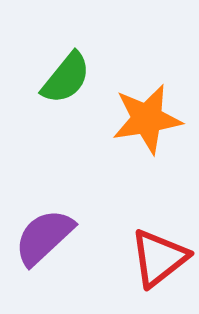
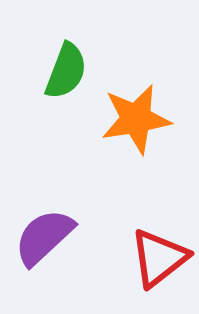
green semicircle: moved 7 px up; rotated 18 degrees counterclockwise
orange star: moved 11 px left
